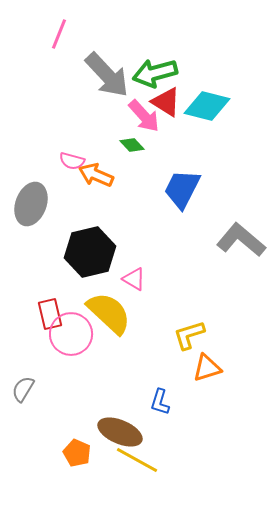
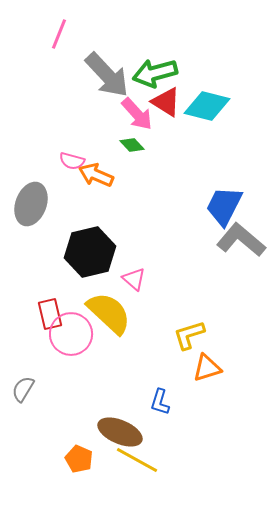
pink arrow: moved 7 px left, 2 px up
blue trapezoid: moved 42 px right, 17 px down
pink triangle: rotated 10 degrees clockwise
orange pentagon: moved 2 px right, 6 px down
